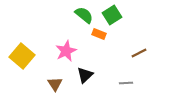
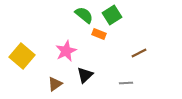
brown triangle: rotated 28 degrees clockwise
